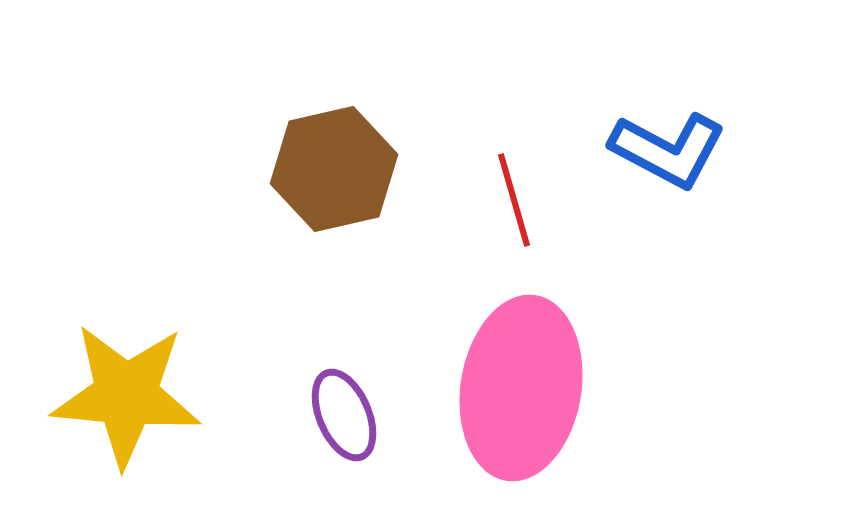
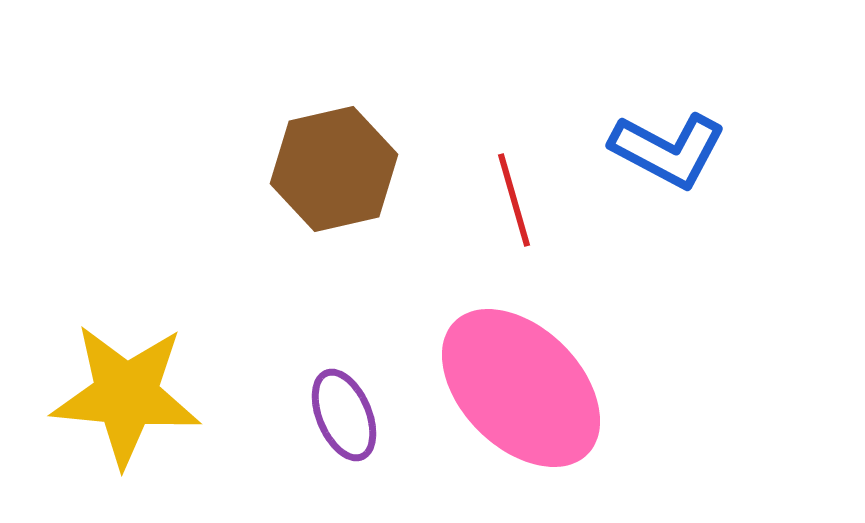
pink ellipse: rotated 54 degrees counterclockwise
